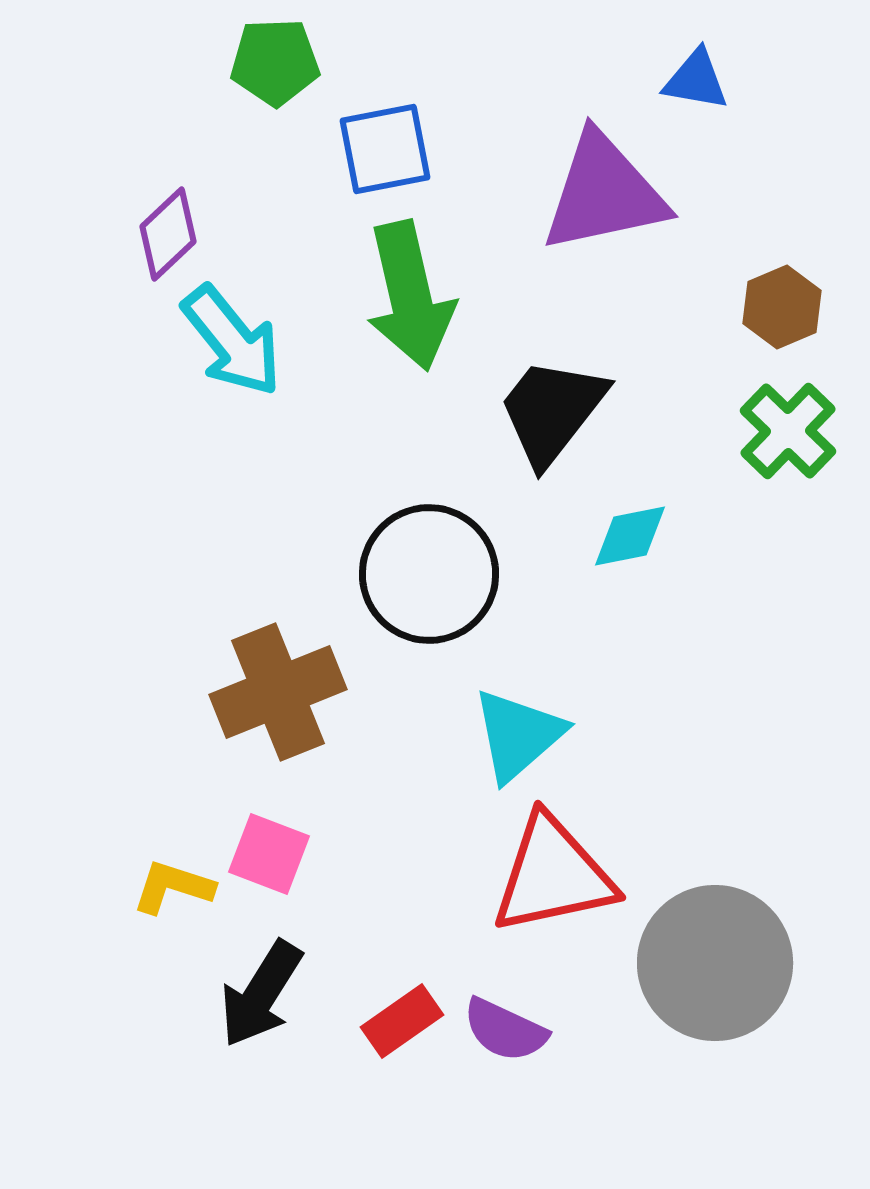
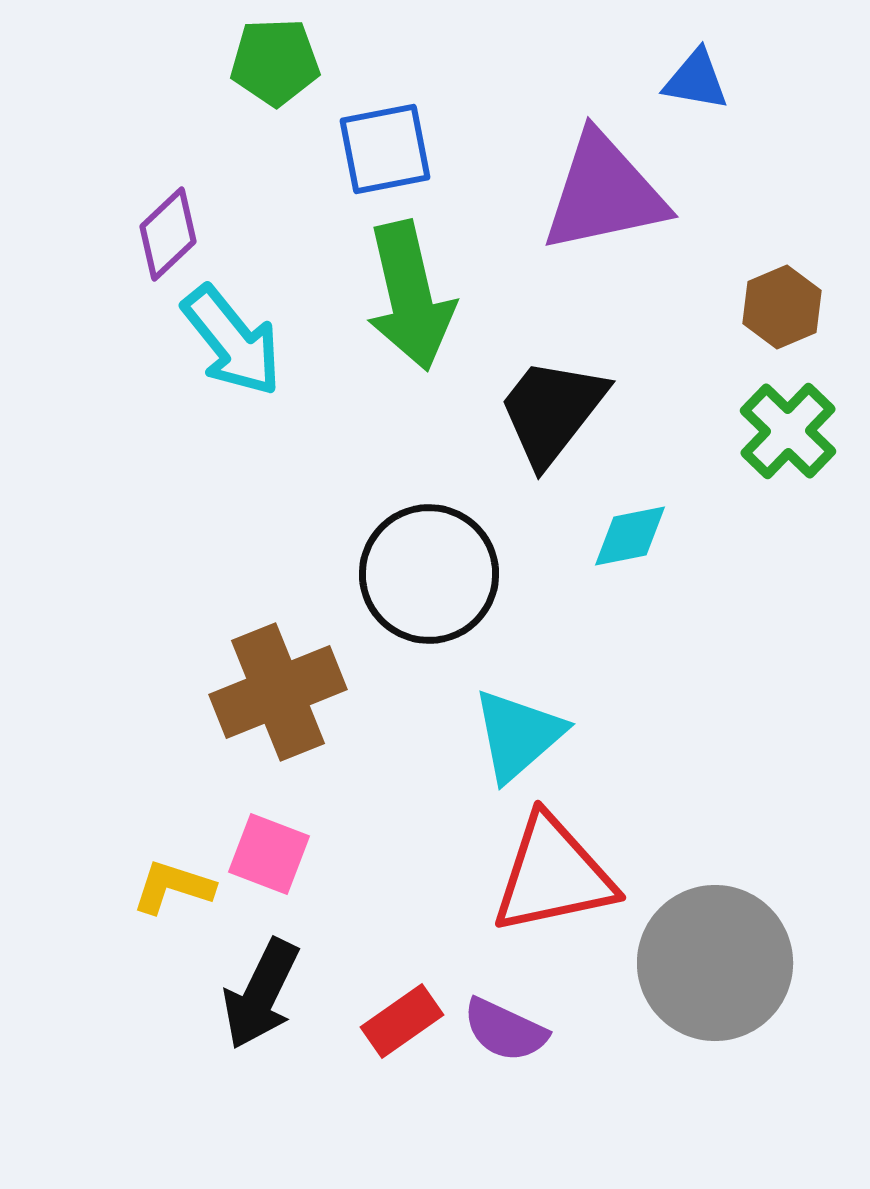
black arrow: rotated 6 degrees counterclockwise
